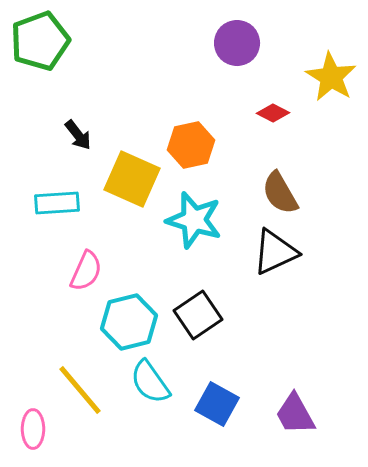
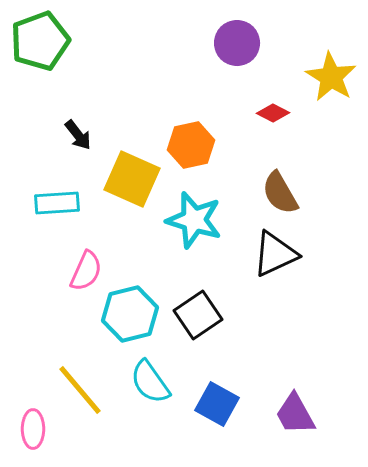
black triangle: moved 2 px down
cyan hexagon: moved 1 px right, 8 px up
